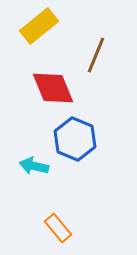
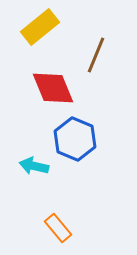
yellow rectangle: moved 1 px right, 1 px down
